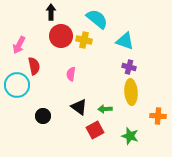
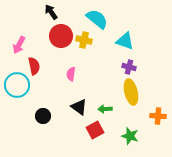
black arrow: rotated 35 degrees counterclockwise
yellow ellipse: rotated 10 degrees counterclockwise
